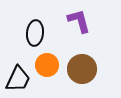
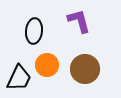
black ellipse: moved 1 px left, 2 px up
brown circle: moved 3 px right
black trapezoid: moved 1 px right, 1 px up
